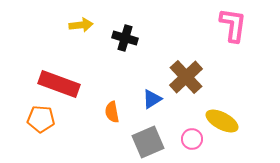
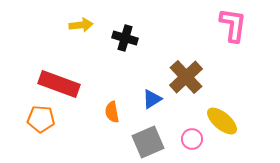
yellow ellipse: rotated 12 degrees clockwise
